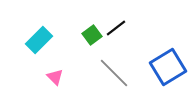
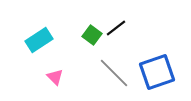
green square: rotated 18 degrees counterclockwise
cyan rectangle: rotated 12 degrees clockwise
blue square: moved 11 px left, 5 px down; rotated 12 degrees clockwise
